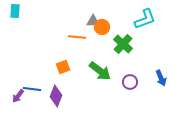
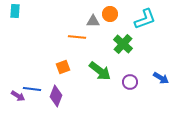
orange circle: moved 8 px right, 13 px up
blue arrow: rotated 35 degrees counterclockwise
purple arrow: rotated 96 degrees counterclockwise
